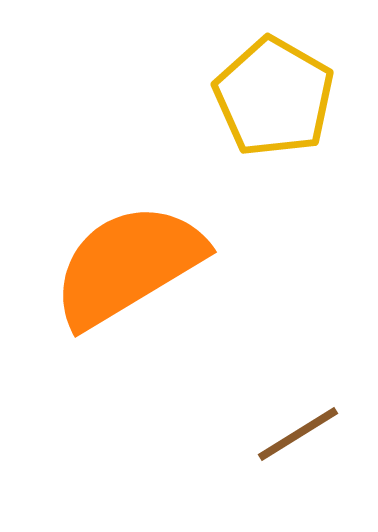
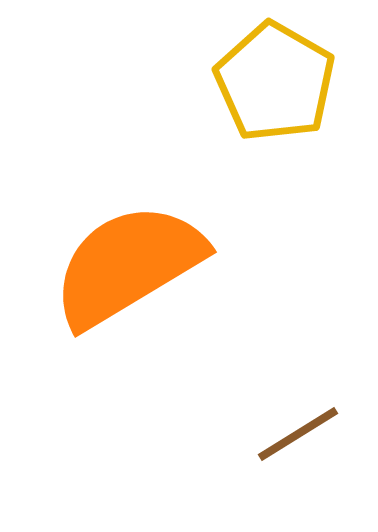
yellow pentagon: moved 1 px right, 15 px up
